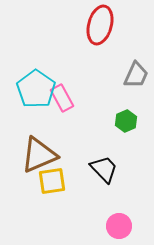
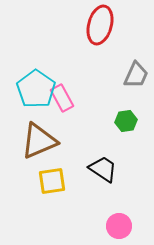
green hexagon: rotated 15 degrees clockwise
brown triangle: moved 14 px up
black trapezoid: moved 1 px left; rotated 12 degrees counterclockwise
